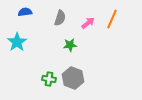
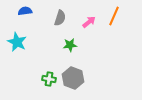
blue semicircle: moved 1 px up
orange line: moved 2 px right, 3 px up
pink arrow: moved 1 px right, 1 px up
cyan star: rotated 12 degrees counterclockwise
